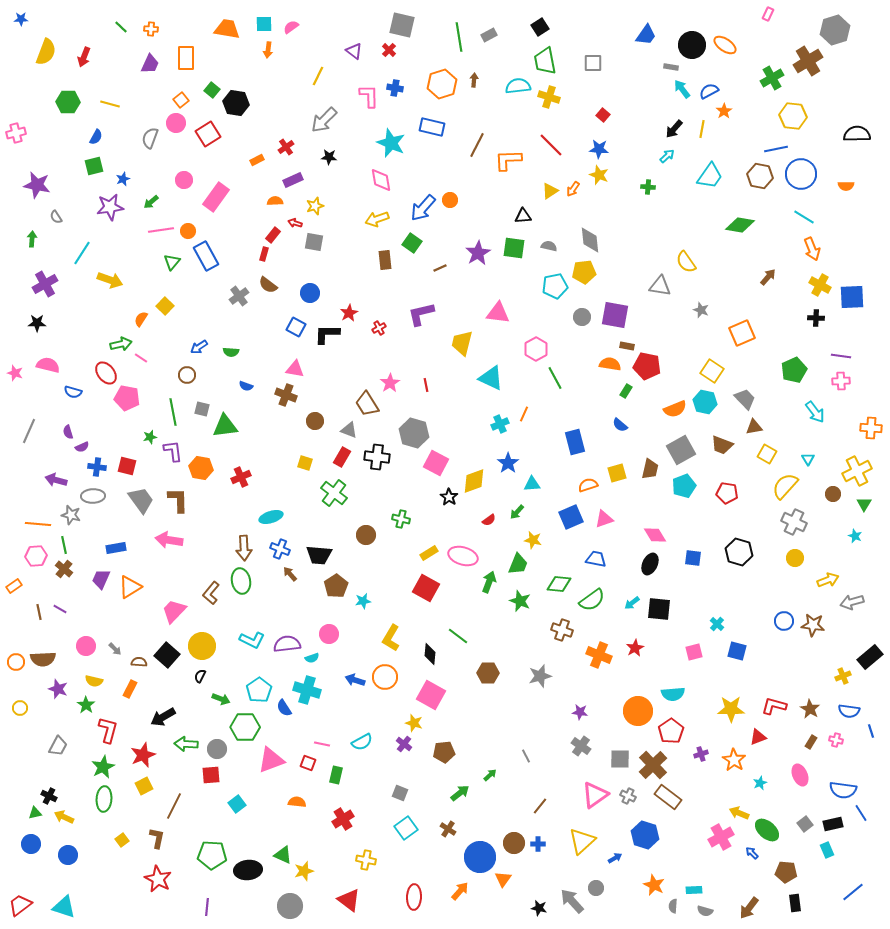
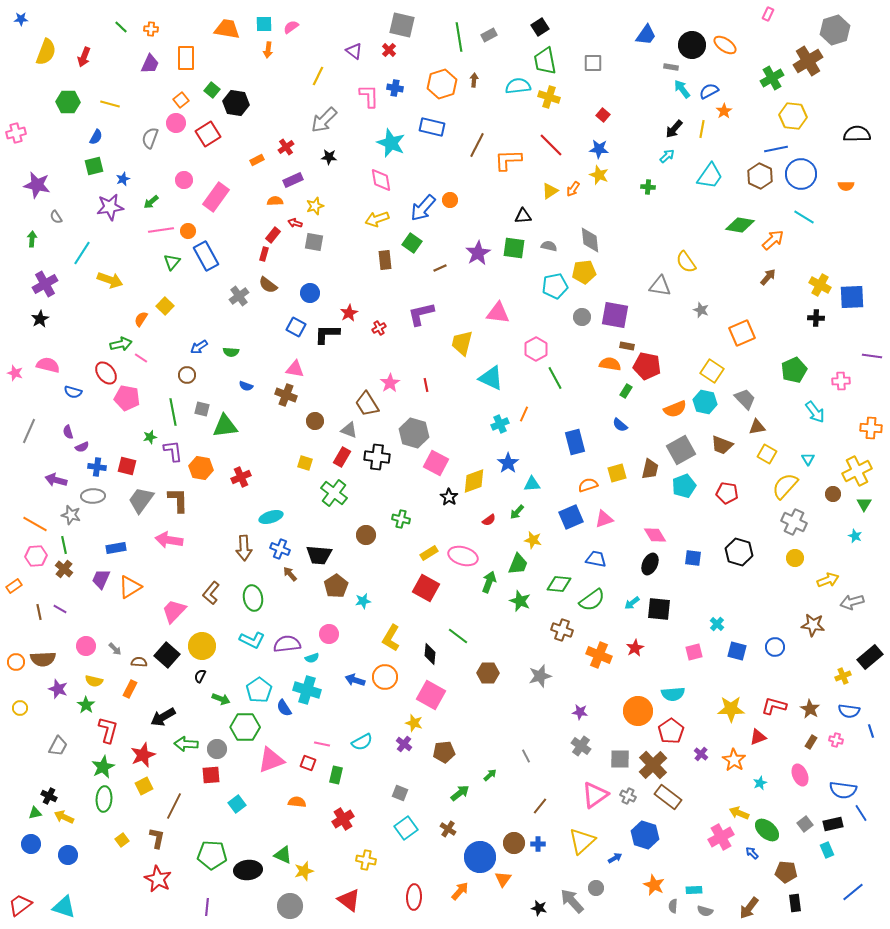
brown hexagon at (760, 176): rotated 15 degrees clockwise
orange arrow at (812, 249): moved 39 px left, 9 px up; rotated 110 degrees counterclockwise
black star at (37, 323): moved 3 px right, 4 px up; rotated 30 degrees counterclockwise
purple line at (841, 356): moved 31 px right
brown triangle at (754, 427): moved 3 px right
gray trapezoid at (141, 500): rotated 108 degrees counterclockwise
orange line at (38, 524): moved 3 px left; rotated 25 degrees clockwise
green ellipse at (241, 581): moved 12 px right, 17 px down
blue circle at (784, 621): moved 9 px left, 26 px down
purple cross at (701, 754): rotated 32 degrees counterclockwise
